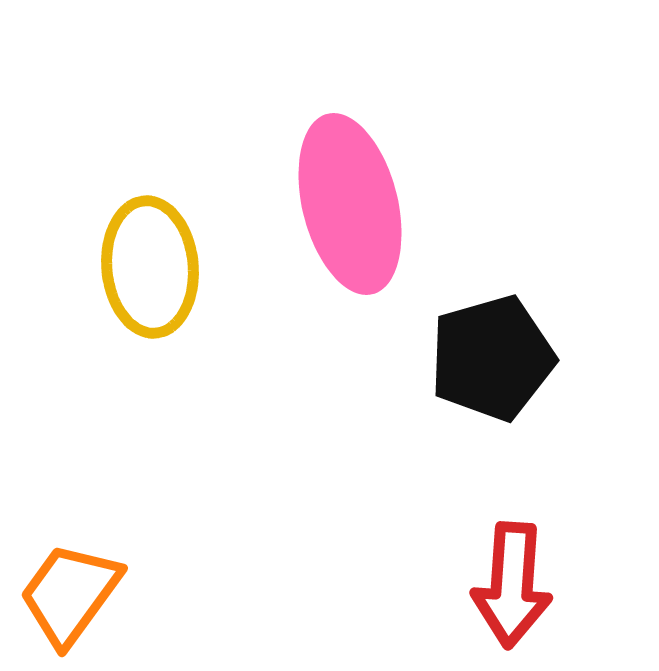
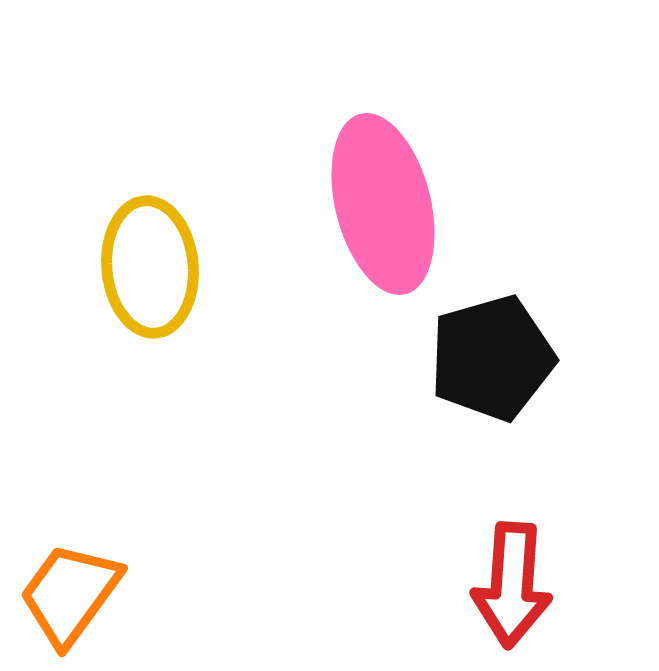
pink ellipse: moved 33 px right
